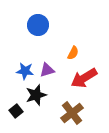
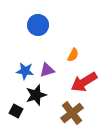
orange semicircle: moved 2 px down
red arrow: moved 4 px down
black square: rotated 24 degrees counterclockwise
